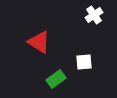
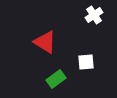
red triangle: moved 6 px right
white square: moved 2 px right
